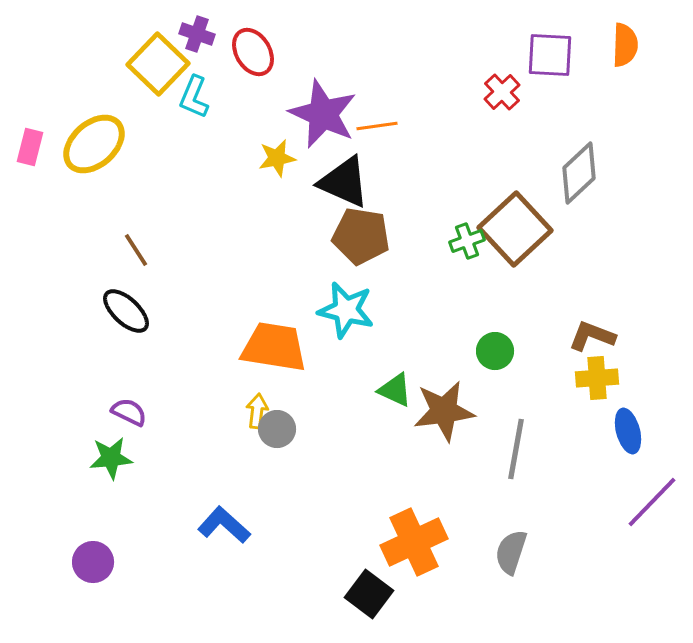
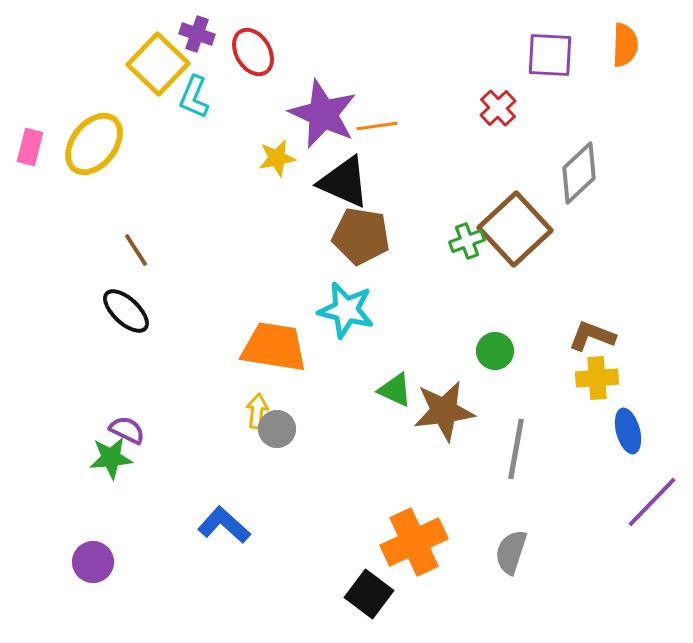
red cross: moved 4 px left, 16 px down
yellow ellipse: rotated 10 degrees counterclockwise
purple semicircle: moved 2 px left, 18 px down
